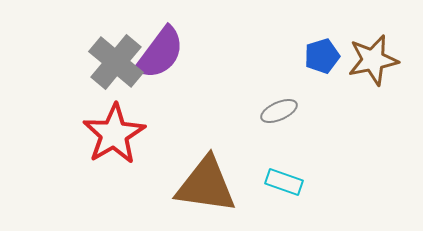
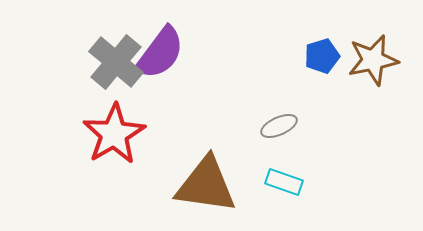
gray ellipse: moved 15 px down
